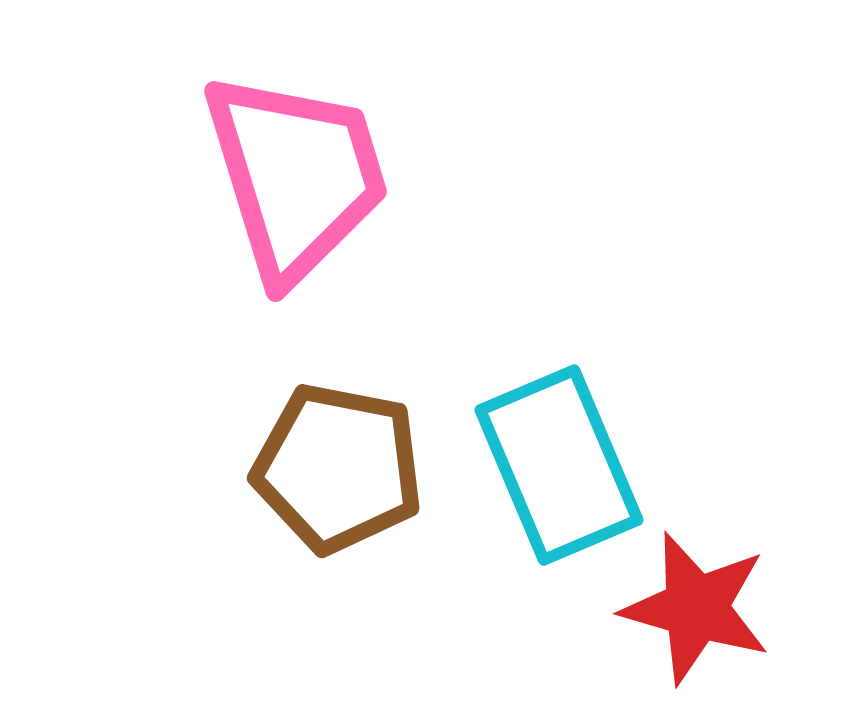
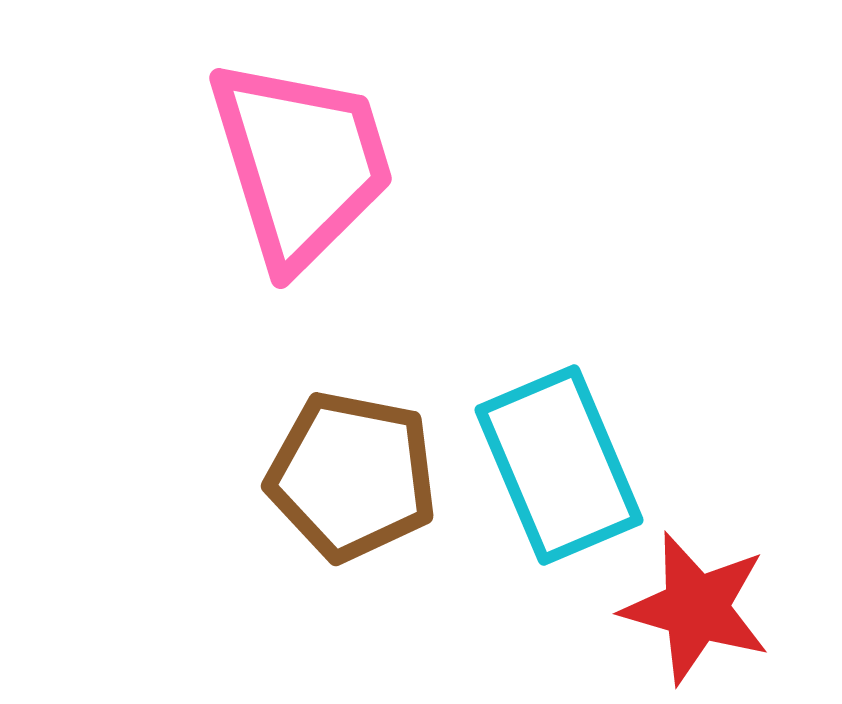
pink trapezoid: moved 5 px right, 13 px up
brown pentagon: moved 14 px right, 8 px down
